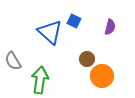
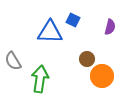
blue square: moved 1 px left, 1 px up
blue triangle: rotated 40 degrees counterclockwise
green arrow: moved 1 px up
